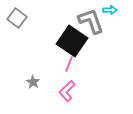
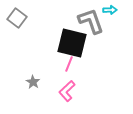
black square: moved 2 px down; rotated 20 degrees counterclockwise
